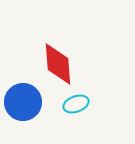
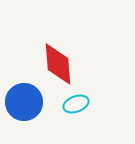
blue circle: moved 1 px right
